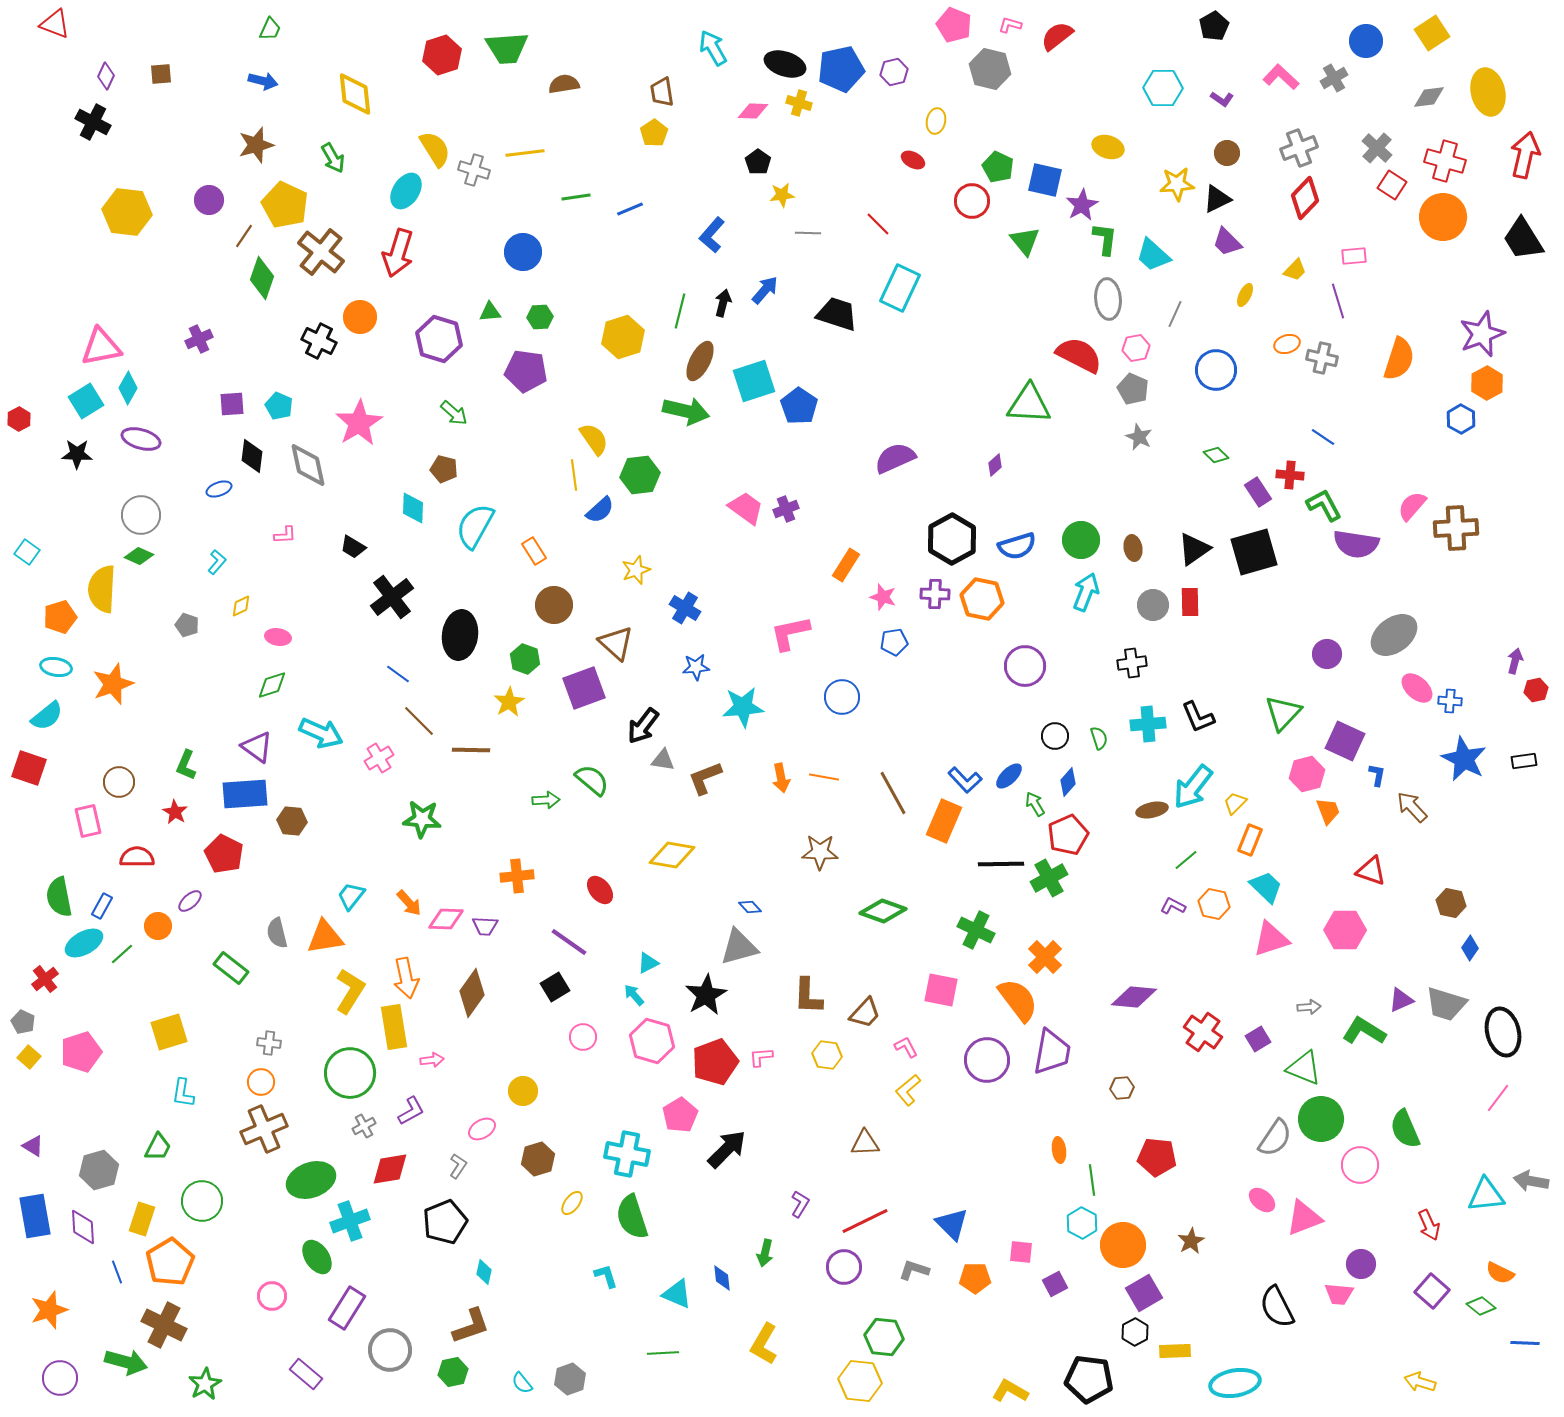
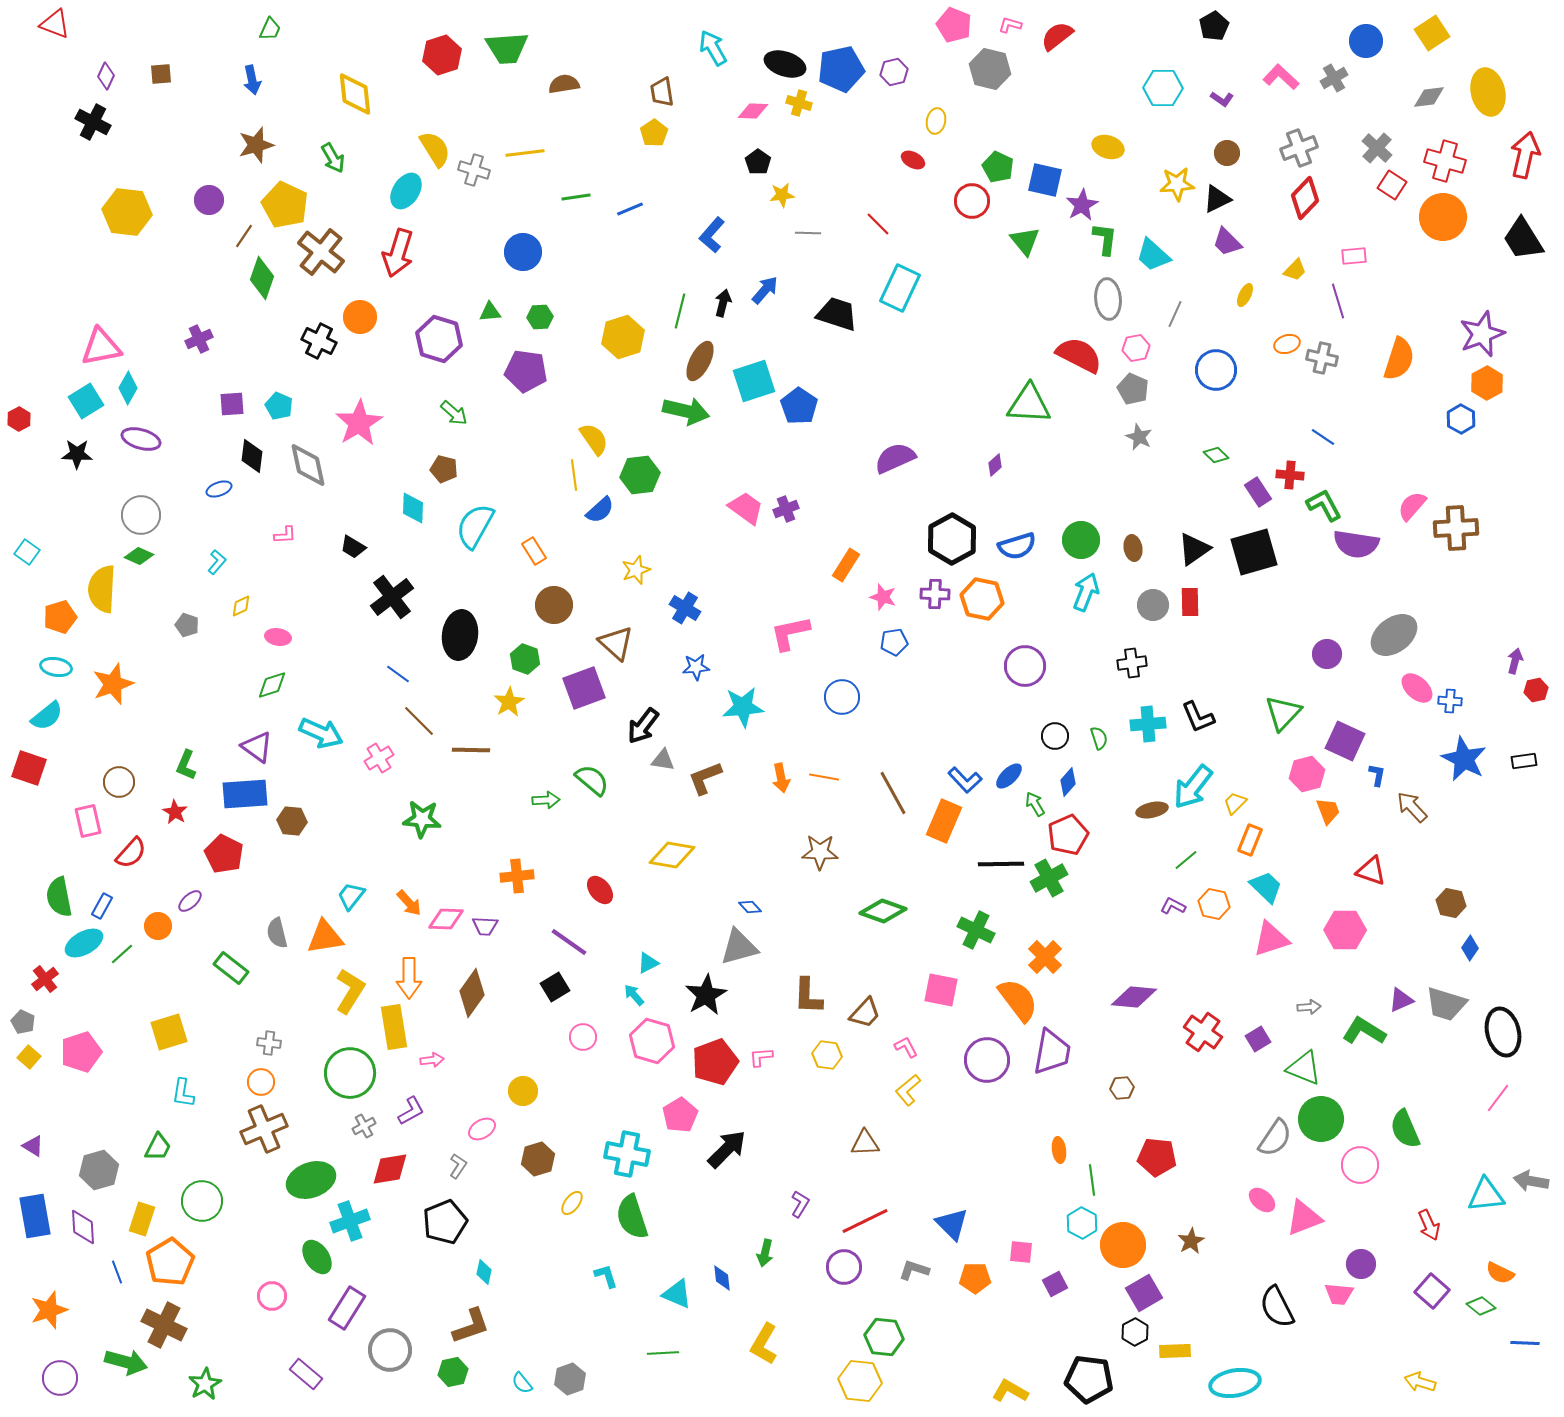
blue arrow at (263, 81): moved 11 px left, 1 px up; rotated 64 degrees clockwise
red semicircle at (137, 857): moved 6 px left, 4 px up; rotated 132 degrees clockwise
orange arrow at (406, 978): moved 3 px right; rotated 12 degrees clockwise
